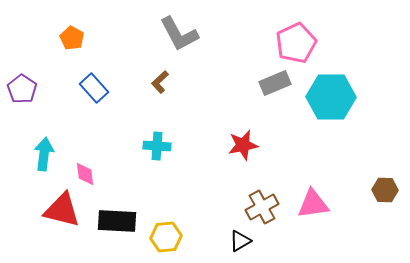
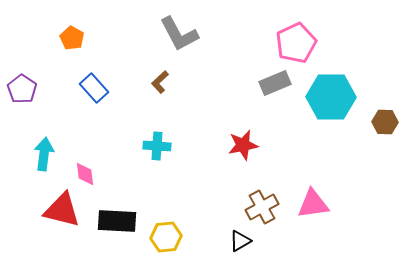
brown hexagon: moved 68 px up
